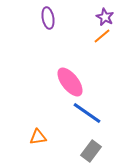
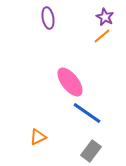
orange triangle: rotated 18 degrees counterclockwise
